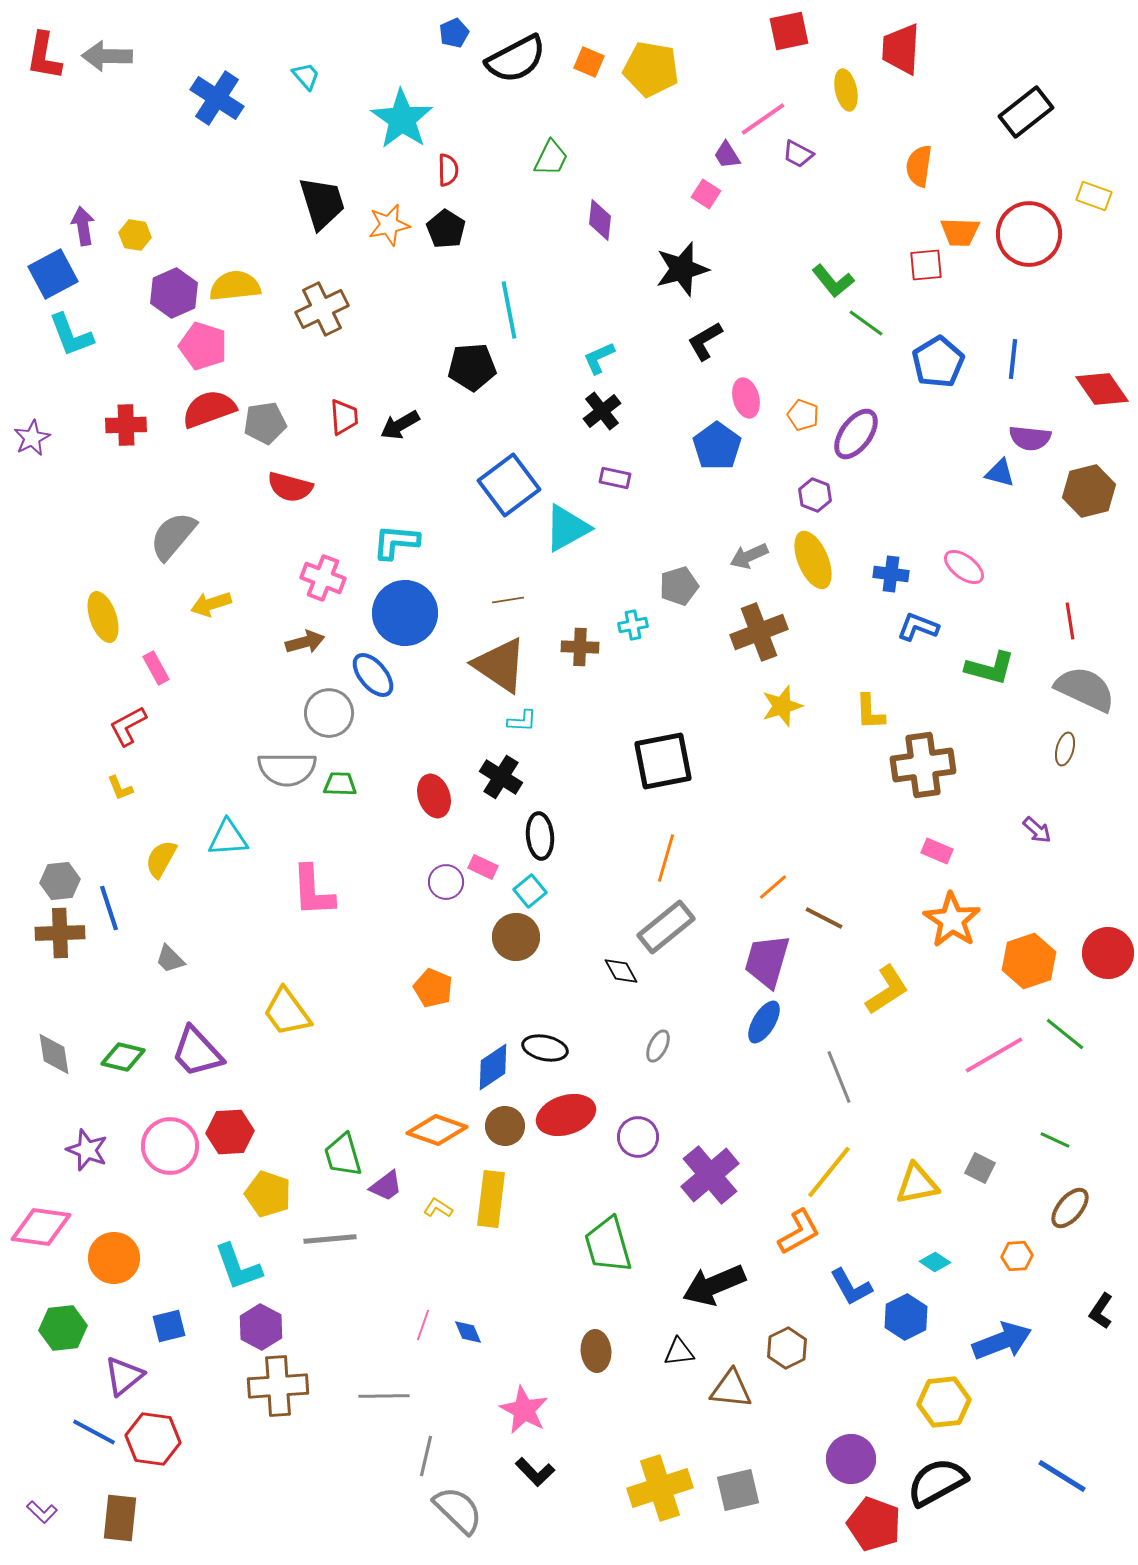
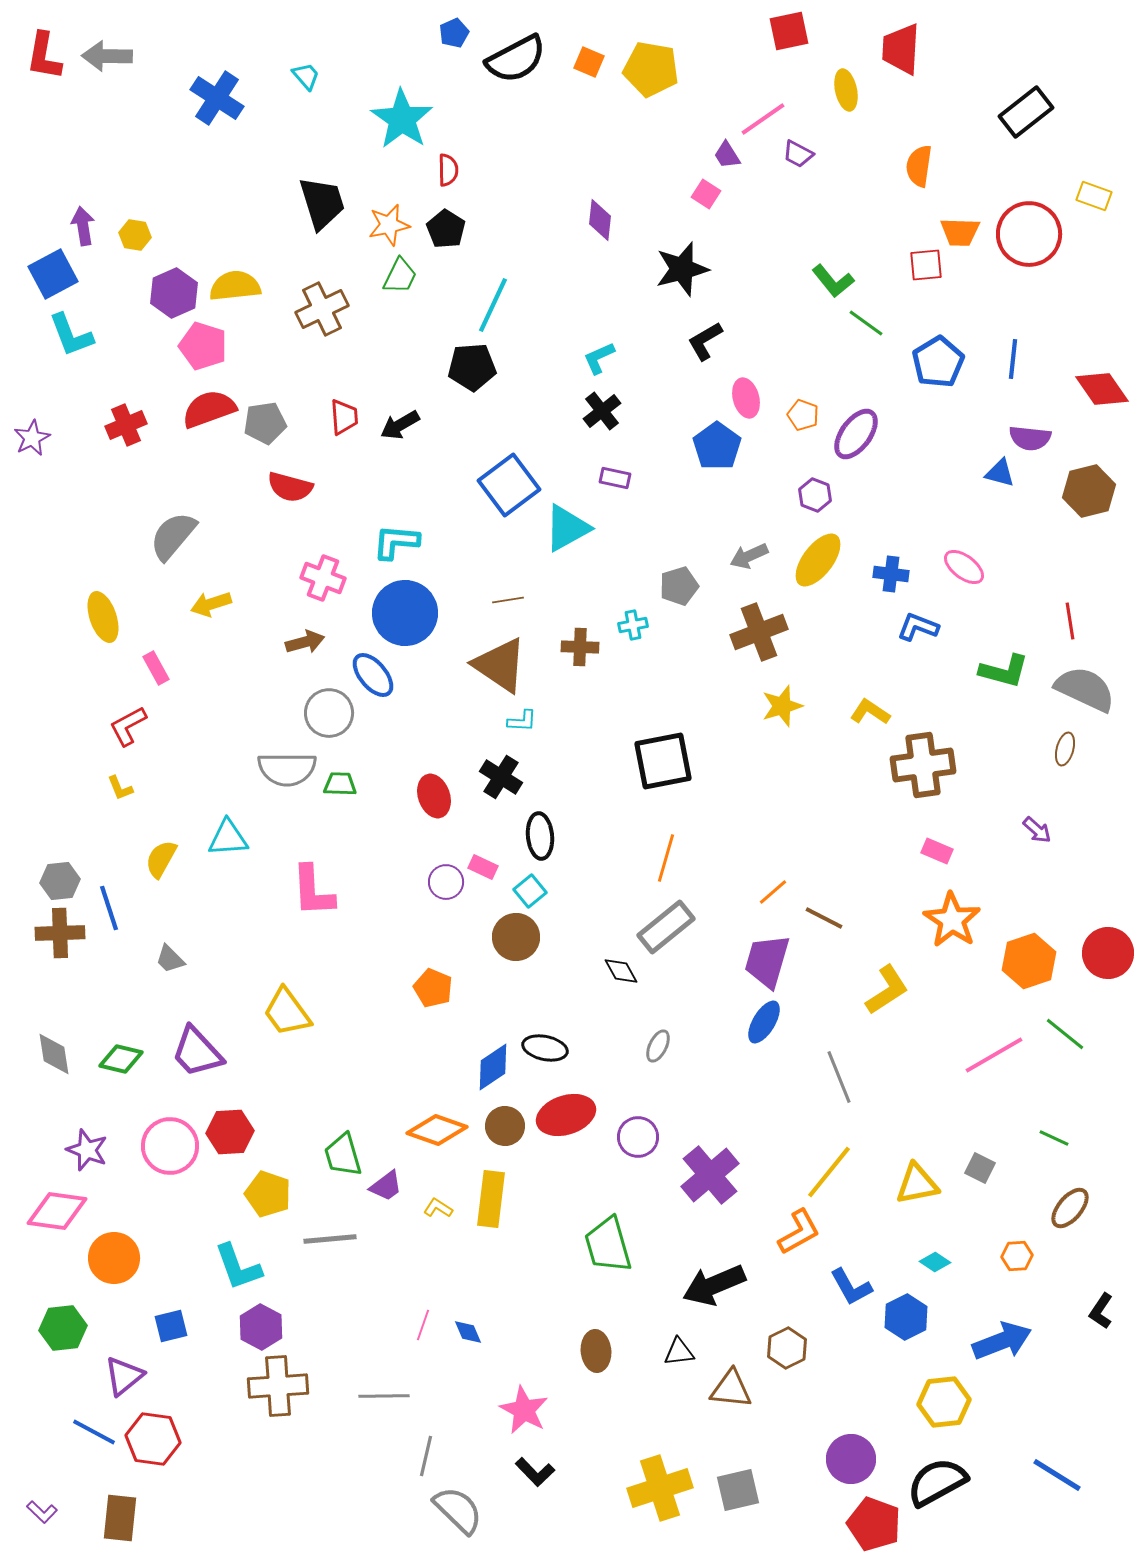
green trapezoid at (551, 158): moved 151 px left, 118 px down
cyan line at (509, 310): moved 16 px left, 5 px up; rotated 36 degrees clockwise
red cross at (126, 425): rotated 21 degrees counterclockwise
yellow ellipse at (813, 560): moved 5 px right; rotated 60 degrees clockwise
green L-shape at (990, 668): moved 14 px right, 3 px down
yellow L-shape at (870, 712): rotated 126 degrees clockwise
orange line at (773, 887): moved 5 px down
green diamond at (123, 1057): moved 2 px left, 2 px down
green line at (1055, 1140): moved 1 px left, 2 px up
pink diamond at (41, 1227): moved 16 px right, 16 px up
blue square at (169, 1326): moved 2 px right
blue line at (1062, 1476): moved 5 px left, 1 px up
